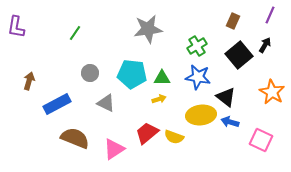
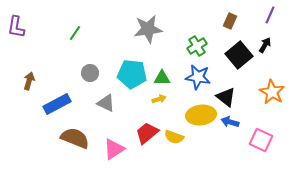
brown rectangle: moved 3 px left
